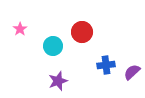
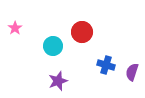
pink star: moved 5 px left, 1 px up
blue cross: rotated 24 degrees clockwise
purple semicircle: rotated 30 degrees counterclockwise
